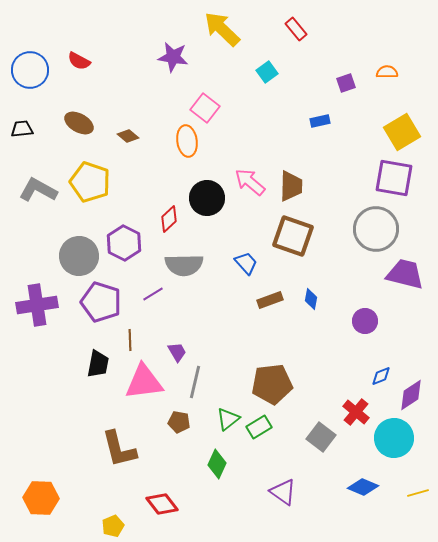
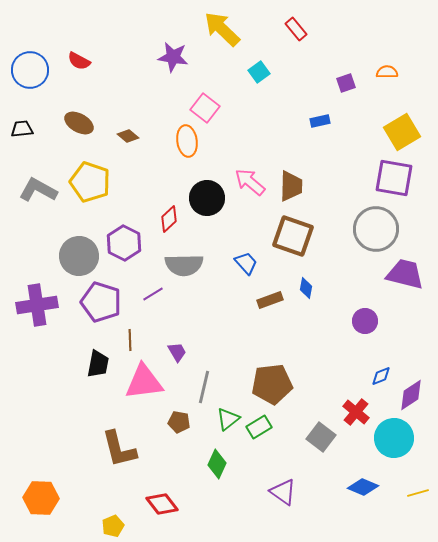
cyan square at (267, 72): moved 8 px left
blue diamond at (311, 299): moved 5 px left, 11 px up
gray line at (195, 382): moved 9 px right, 5 px down
